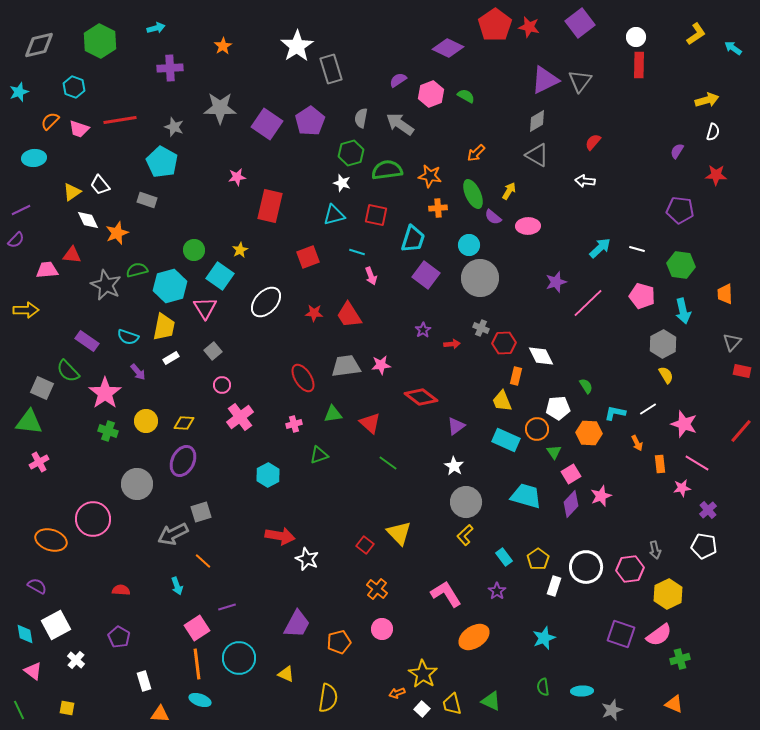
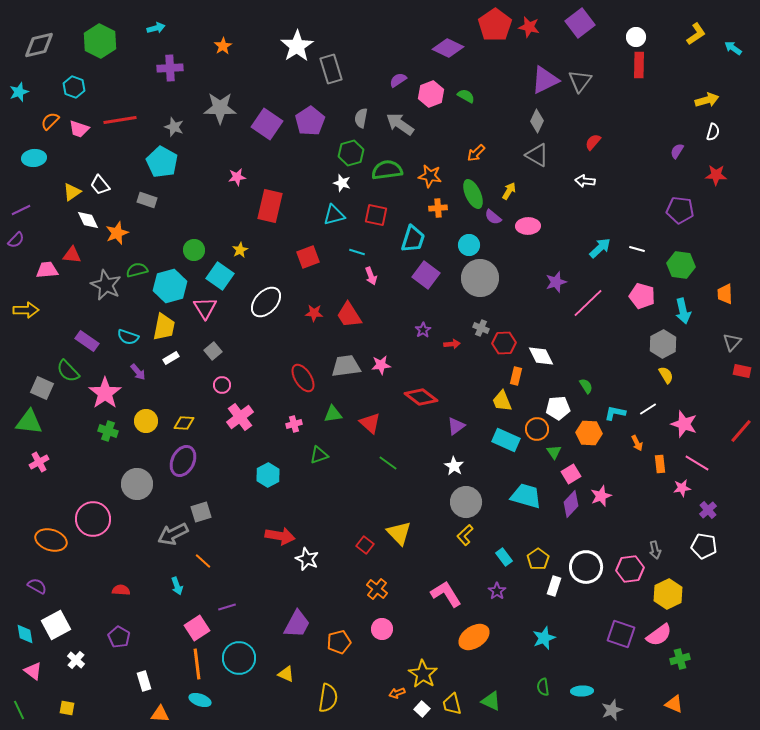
gray diamond at (537, 121): rotated 35 degrees counterclockwise
